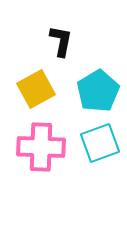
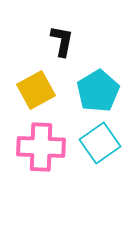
black L-shape: moved 1 px right
yellow square: moved 1 px down
cyan square: rotated 15 degrees counterclockwise
